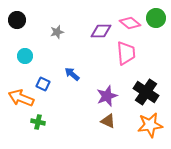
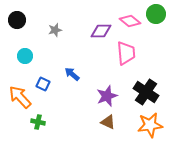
green circle: moved 4 px up
pink diamond: moved 2 px up
gray star: moved 2 px left, 2 px up
orange arrow: moved 1 px left, 1 px up; rotated 25 degrees clockwise
brown triangle: moved 1 px down
